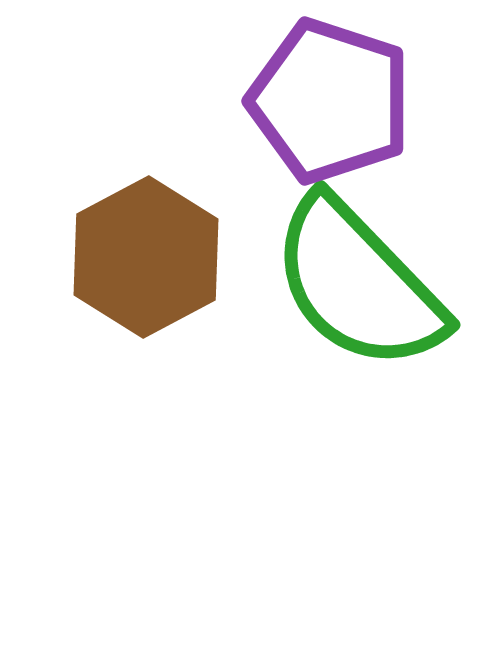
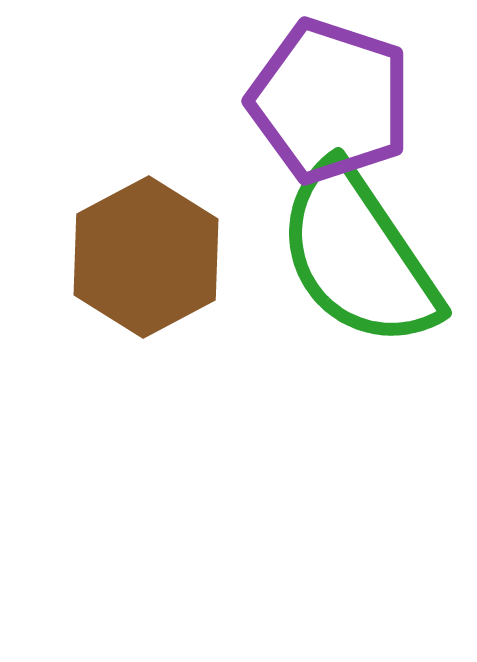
green semicircle: moved 28 px up; rotated 10 degrees clockwise
